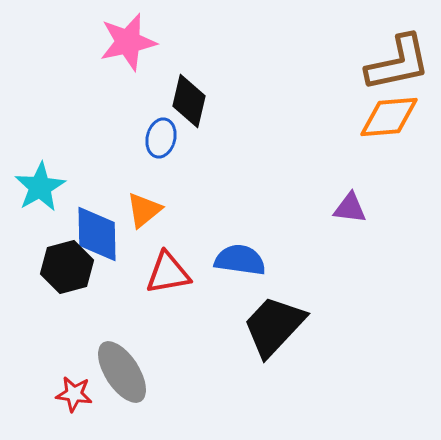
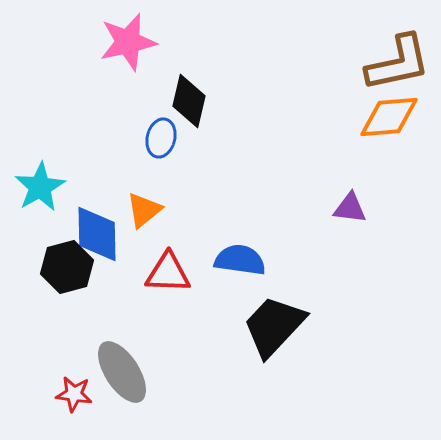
red triangle: rotated 12 degrees clockwise
